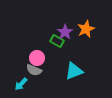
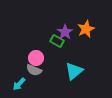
pink circle: moved 1 px left
cyan triangle: rotated 18 degrees counterclockwise
cyan arrow: moved 2 px left
